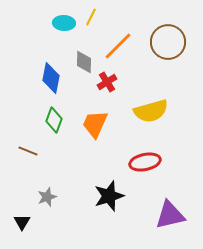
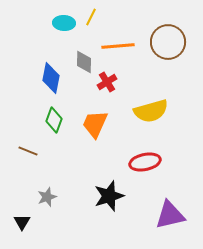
orange line: rotated 40 degrees clockwise
